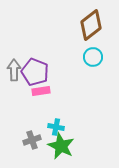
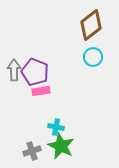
gray cross: moved 11 px down
